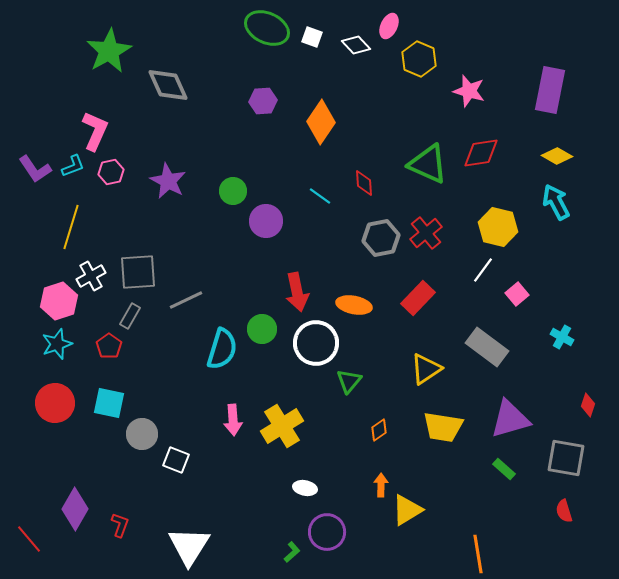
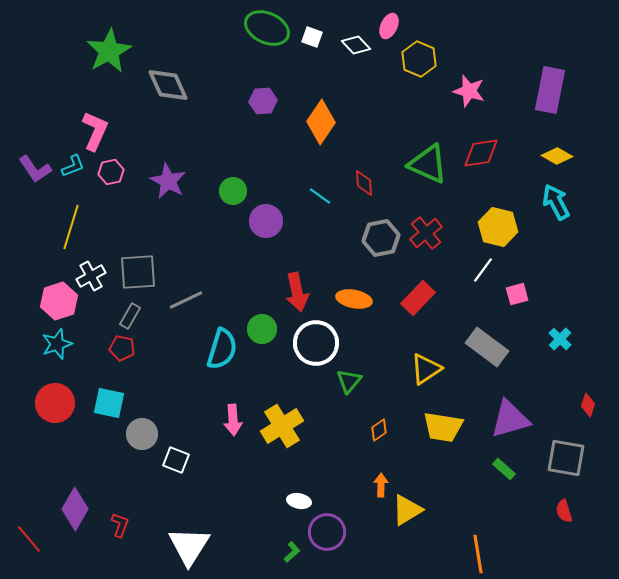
pink square at (517, 294): rotated 25 degrees clockwise
orange ellipse at (354, 305): moved 6 px up
cyan cross at (562, 337): moved 2 px left, 2 px down; rotated 15 degrees clockwise
red pentagon at (109, 346): moved 13 px right, 2 px down; rotated 25 degrees counterclockwise
white ellipse at (305, 488): moved 6 px left, 13 px down
